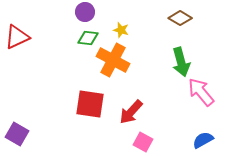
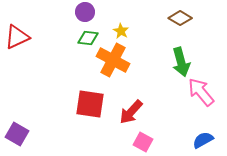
yellow star: moved 1 px down; rotated 14 degrees clockwise
